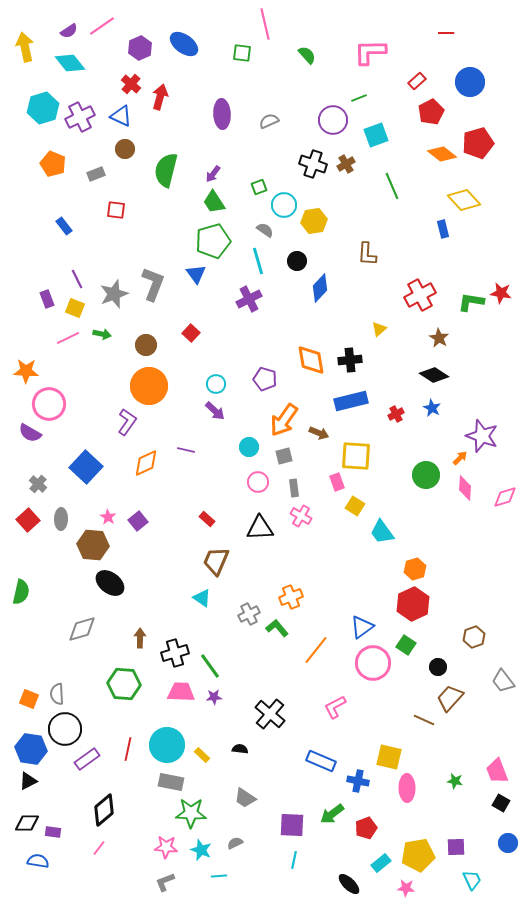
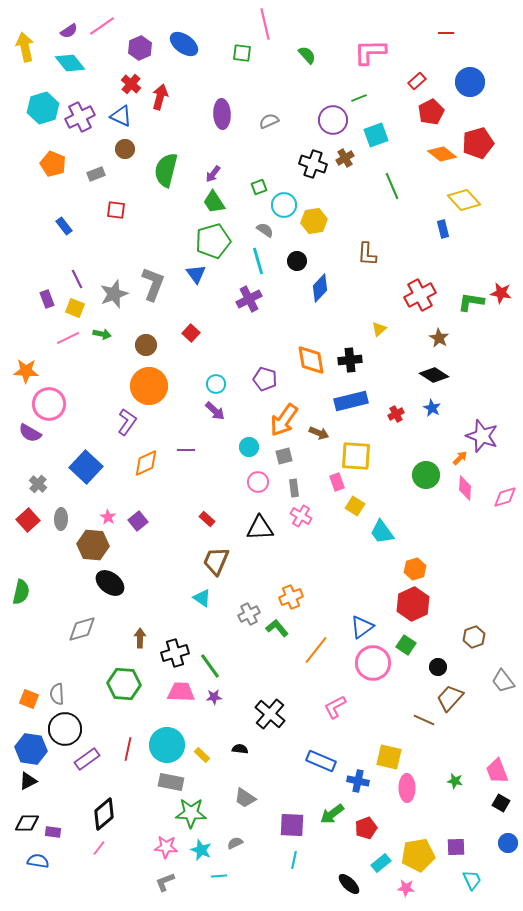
brown cross at (346, 164): moved 1 px left, 6 px up
purple line at (186, 450): rotated 12 degrees counterclockwise
black diamond at (104, 810): moved 4 px down
